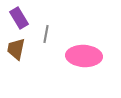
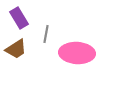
brown trapezoid: rotated 135 degrees counterclockwise
pink ellipse: moved 7 px left, 3 px up
